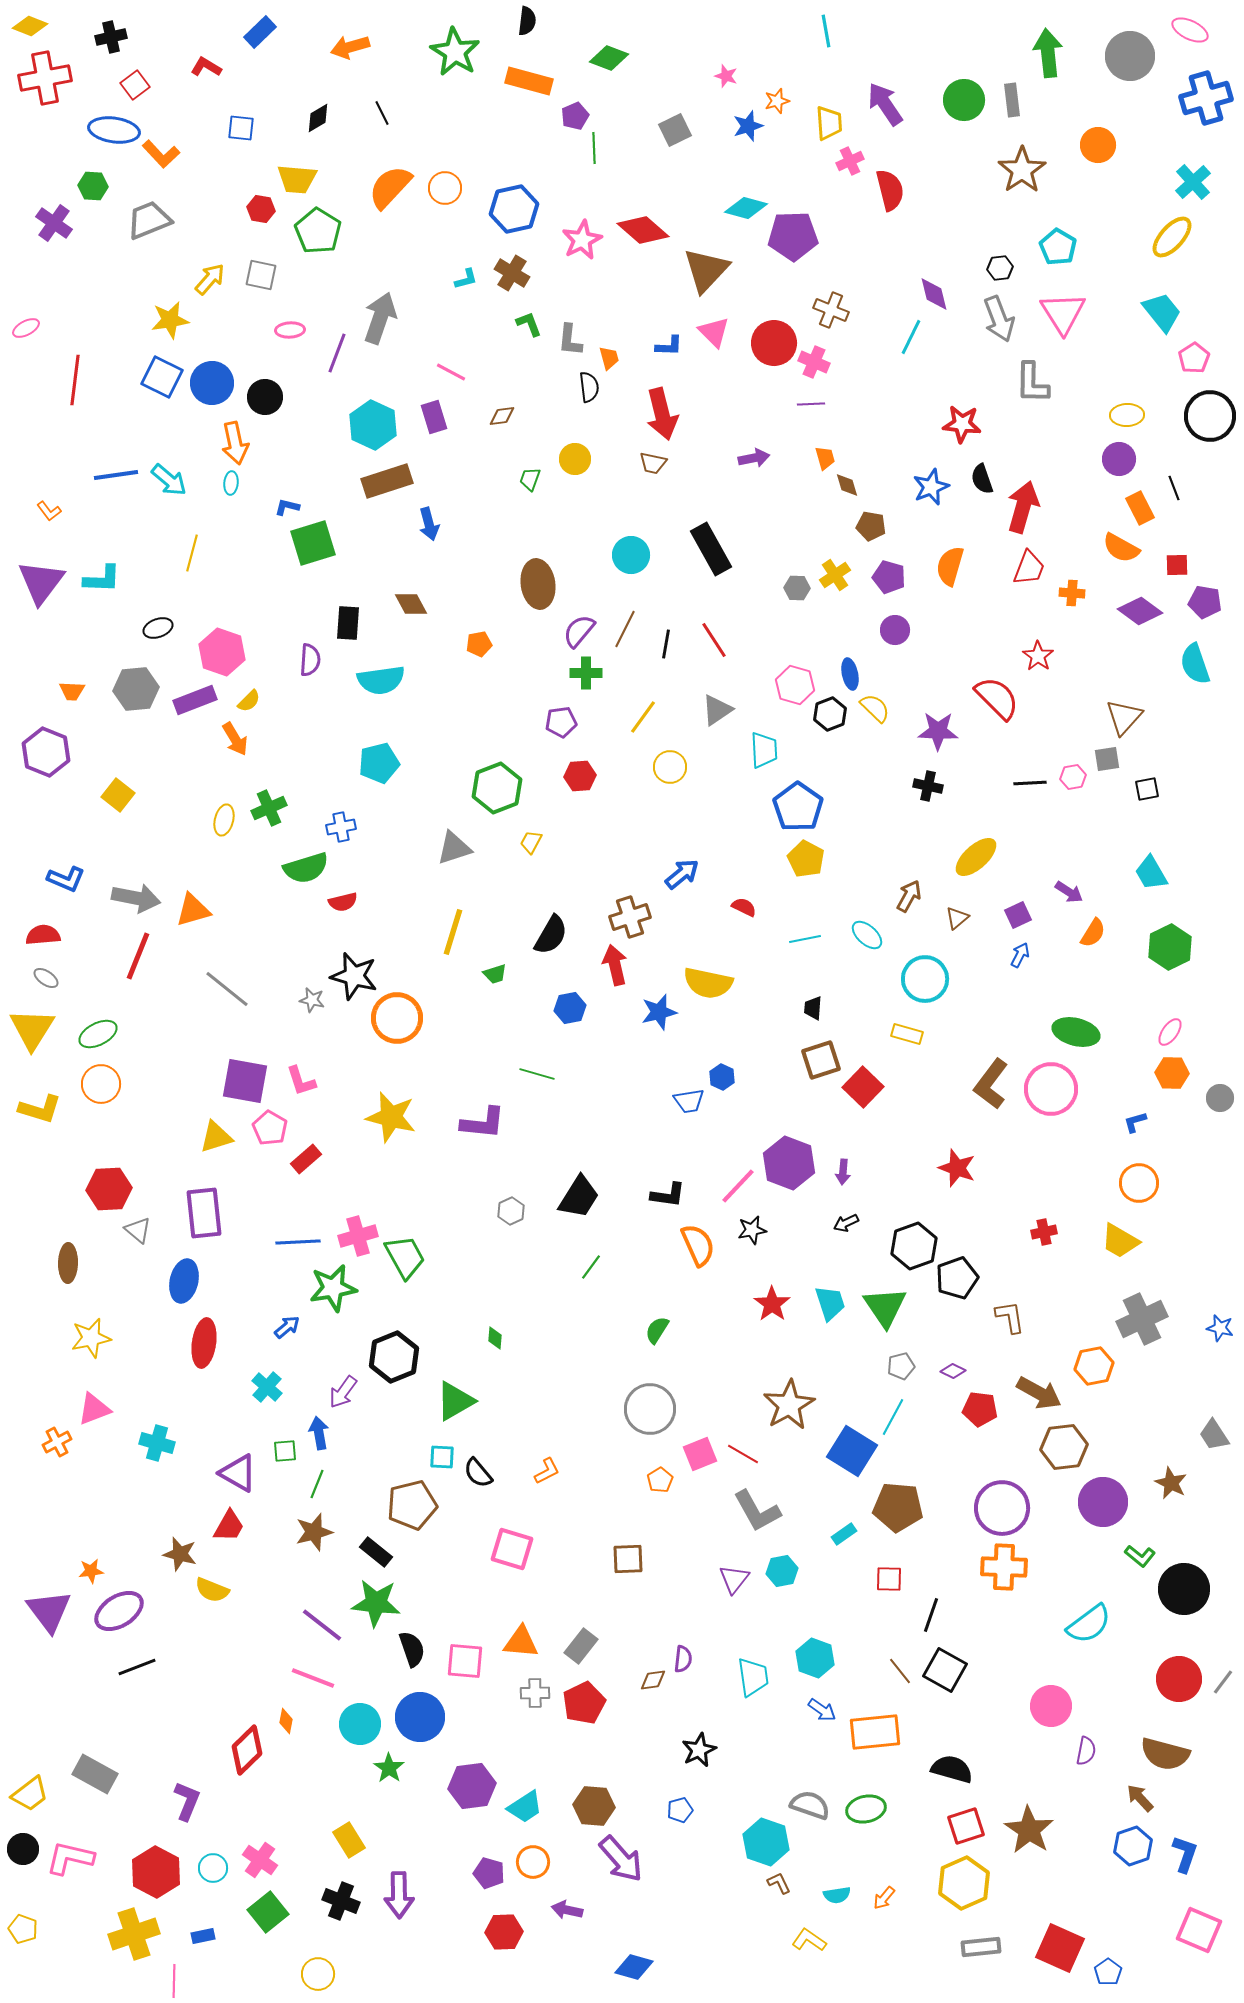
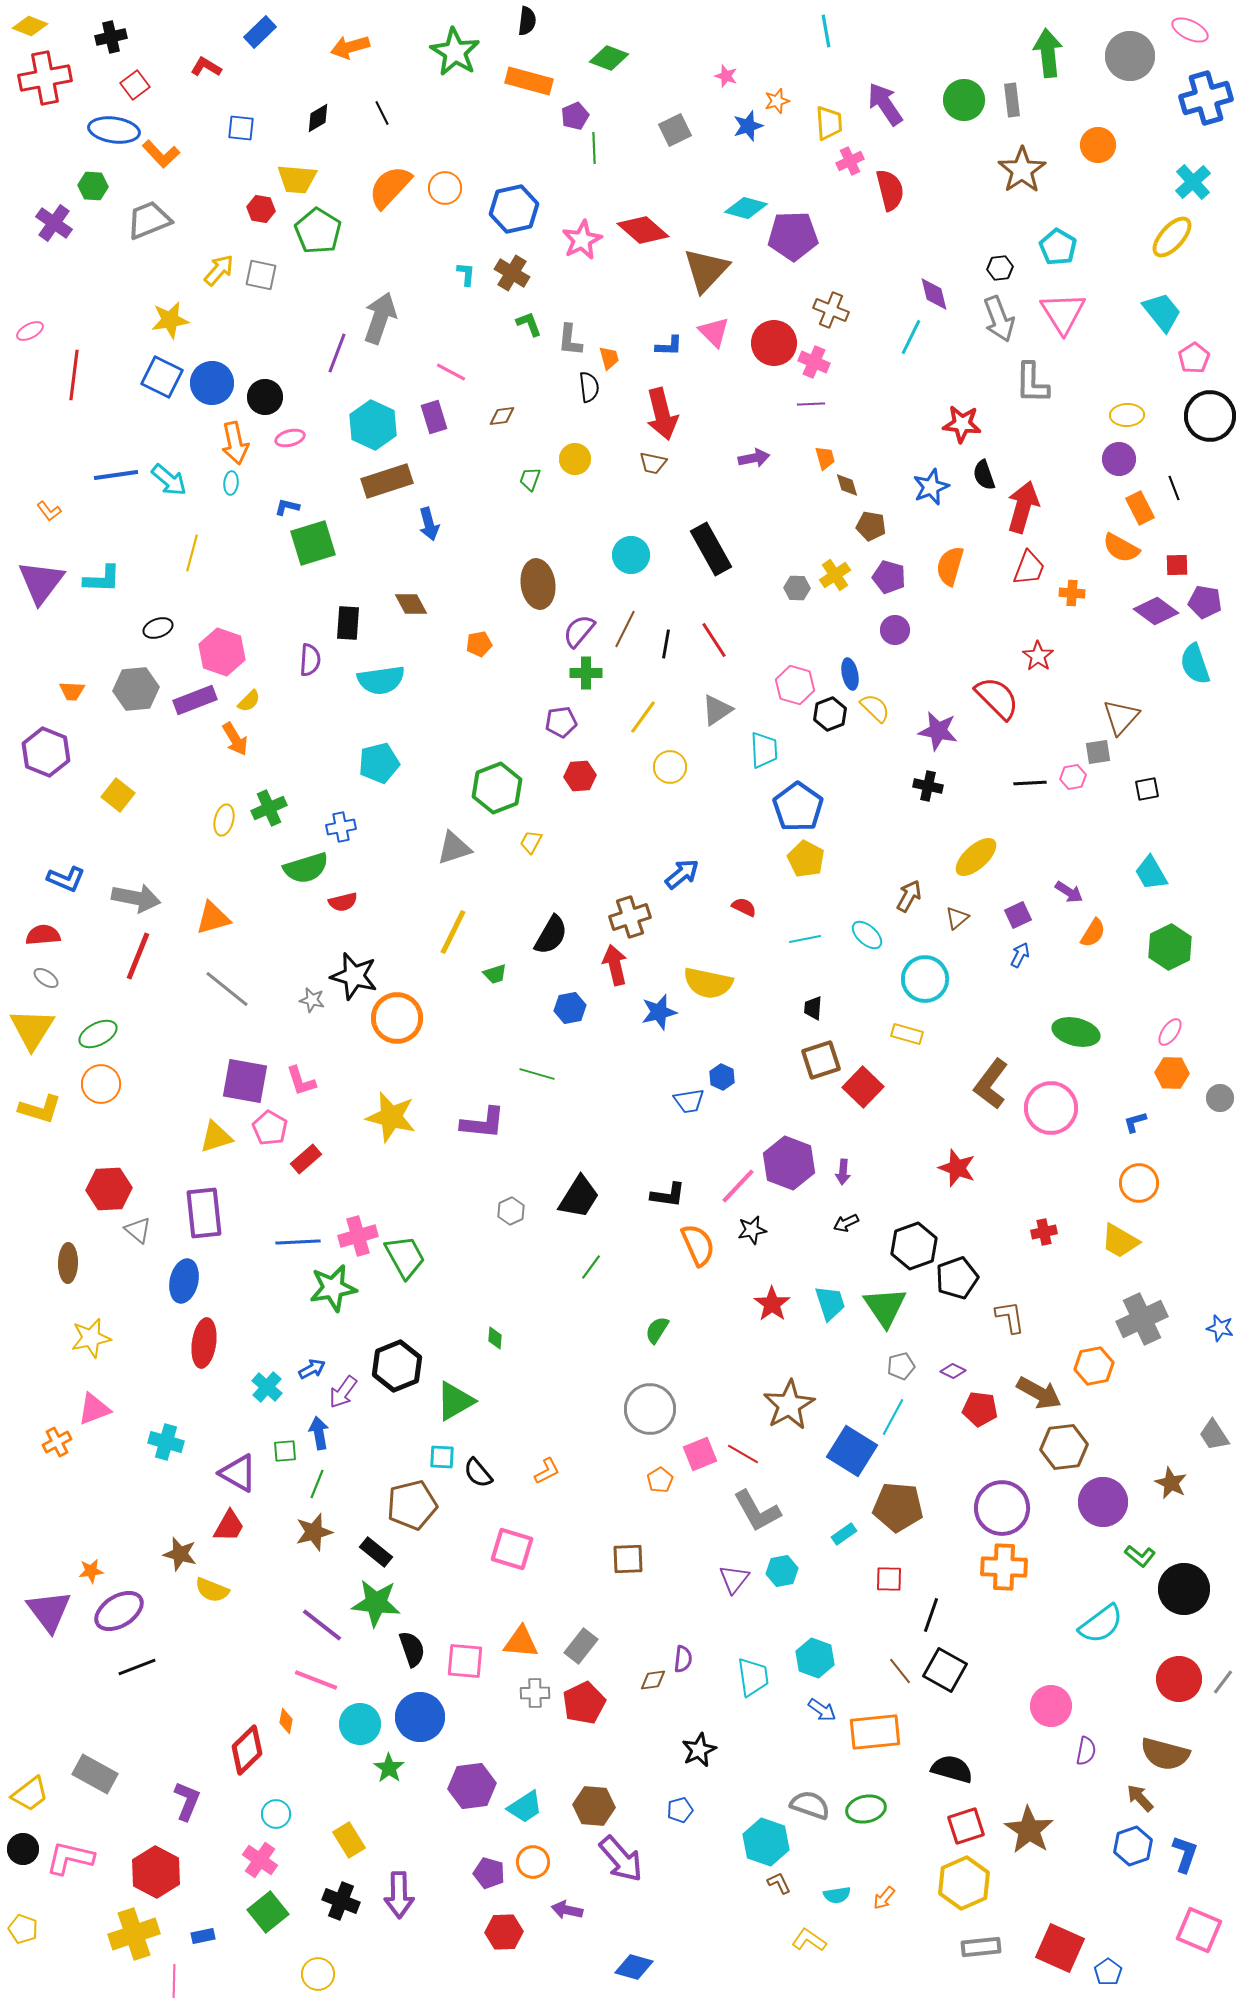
yellow arrow at (210, 279): moved 9 px right, 9 px up
cyan L-shape at (466, 279): moved 5 px up; rotated 70 degrees counterclockwise
pink ellipse at (26, 328): moved 4 px right, 3 px down
pink ellipse at (290, 330): moved 108 px down; rotated 12 degrees counterclockwise
red line at (75, 380): moved 1 px left, 5 px up
black semicircle at (982, 479): moved 2 px right, 4 px up
purple diamond at (1140, 611): moved 16 px right
brown triangle at (1124, 717): moved 3 px left
purple star at (938, 731): rotated 9 degrees clockwise
gray square at (1107, 759): moved 9 px left, 7 px up
orange triangle at (193, 910): moved 20 px right, 8 px down
yellow line at (453, 932): rotated 9 degrees clockwise
pink circle at (1051, 1089): moved 19 px down
blue arrow at (287, 1327): moved 25 px right, 42 px down; rotated 12 degrees clockwise
black hexagon at (394, 1357): moved 3 px right, 9 px down
cyan cross at (157, 1443): moved 9 px right, 1 px up
cyan semicircle at (1089, 1624): moved 12 px right
pink line at (313, 1678): moved 3 px right, 2 px down
cyan circle at (213, 1868): moved 63 px right, 54 px up
